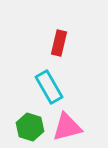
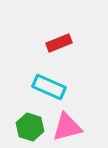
red rectangle: rotated 55 degrees clockwise
cyan rectangle: rotated 36 degrees counterclockwise
